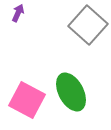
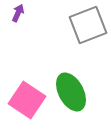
gray square: rotated 27 degrees clockwise
pink square: rotated 6 degrees clockwise
